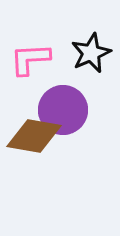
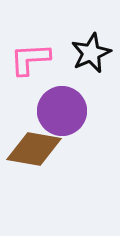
purple circle: moved 1 px left, 1 px down
brown diamond: moved 13 px down
